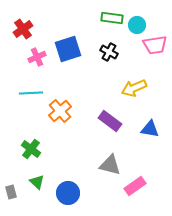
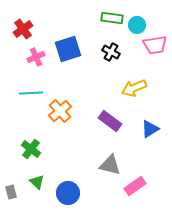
black cross: moved 2 px right
pink cross: moved 1 px left
blue triangle: rotated 42 degrees counterclockwise
